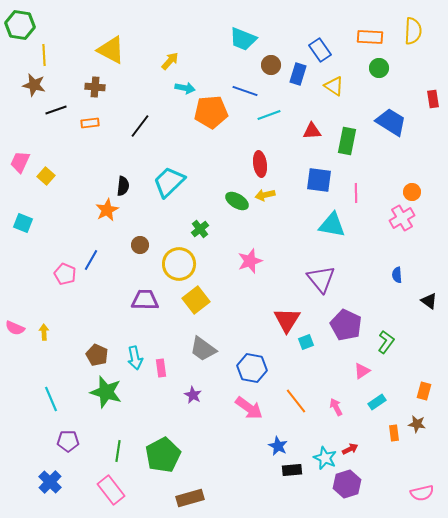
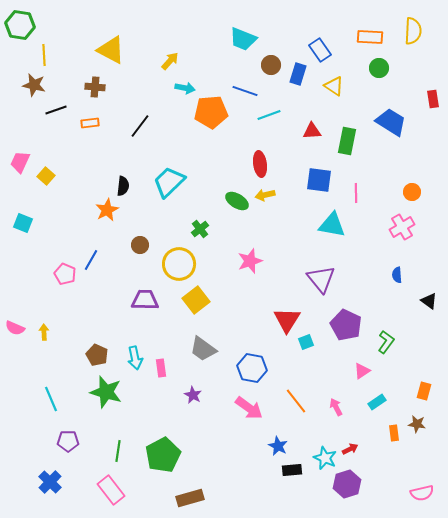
pink cross at (402, 218): moved 9 px down
